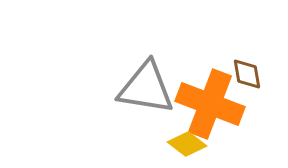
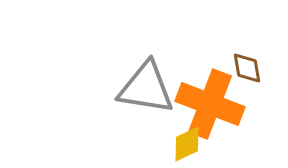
brown diamond: moved 6 px up
yellow diamond: rotated 63 degrees counterclockwise
